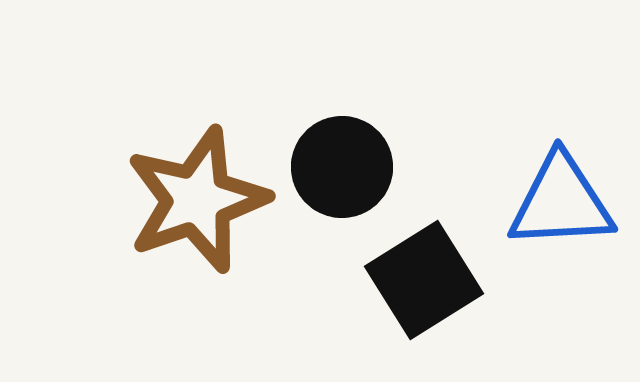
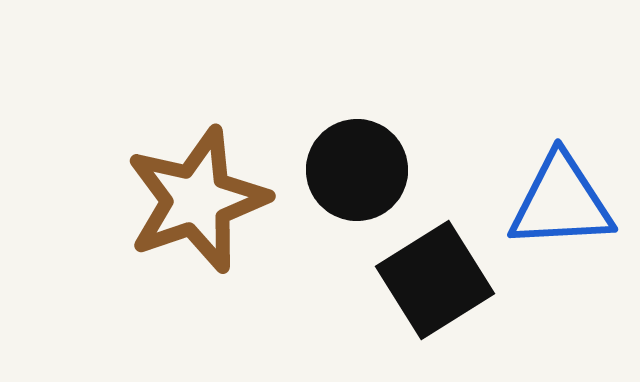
black circle: moved 15 px right, 3 px down
black square: moved 11 px right
